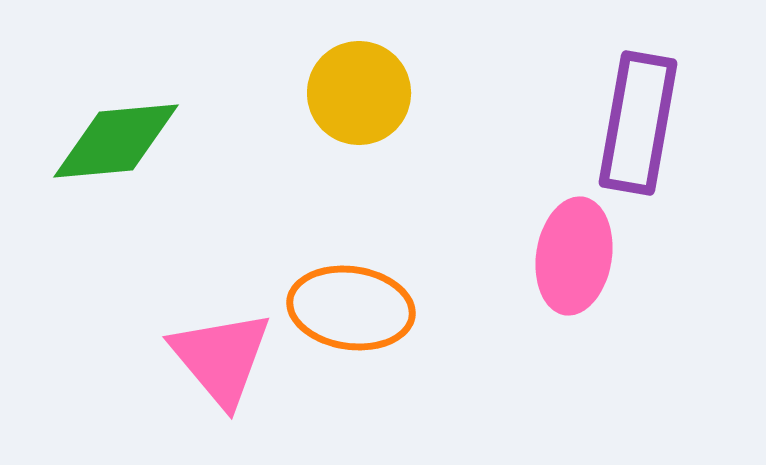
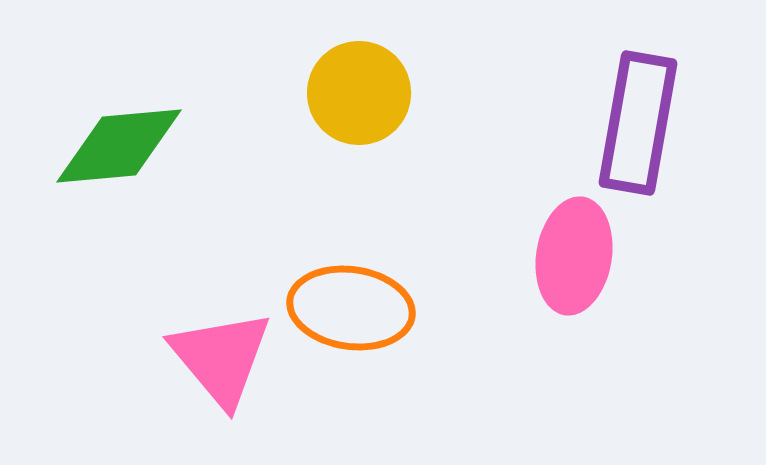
green diamond: moved 3 px right, 5 px down
